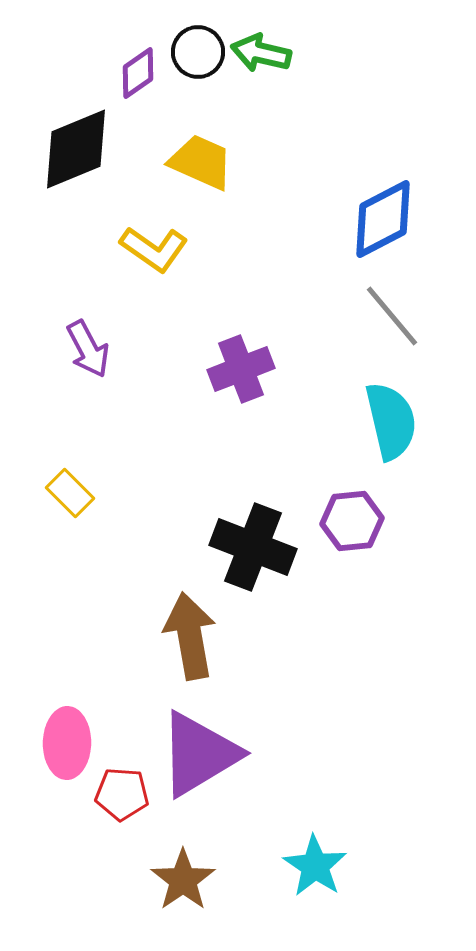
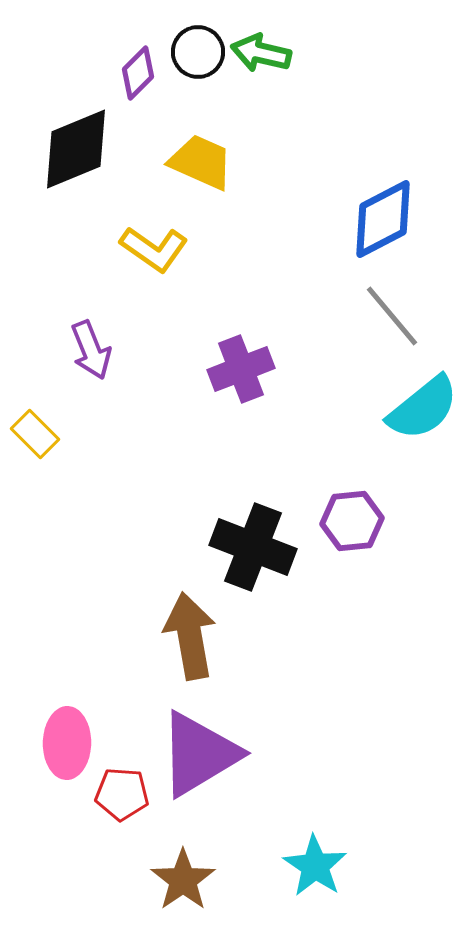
purple diamond: rotated 10 degrees counterclockwise
purple arrow: moved 3 px right, 1 px down; rotated 6 degrees clockwise
cyan semicircle: moved 32 px right, 13 px up; rotated 64 degrees clockwise
yellow rectangle: moved 35 px left, 59 px up
